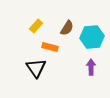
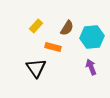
orange rectangle: moved 3 px right
purple arrow: rotated 21 degrees counterclockwise
